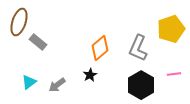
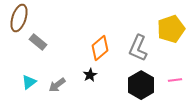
brown ellipse: moved 4 px up
pink line: moved 1 px right, 6 px down
